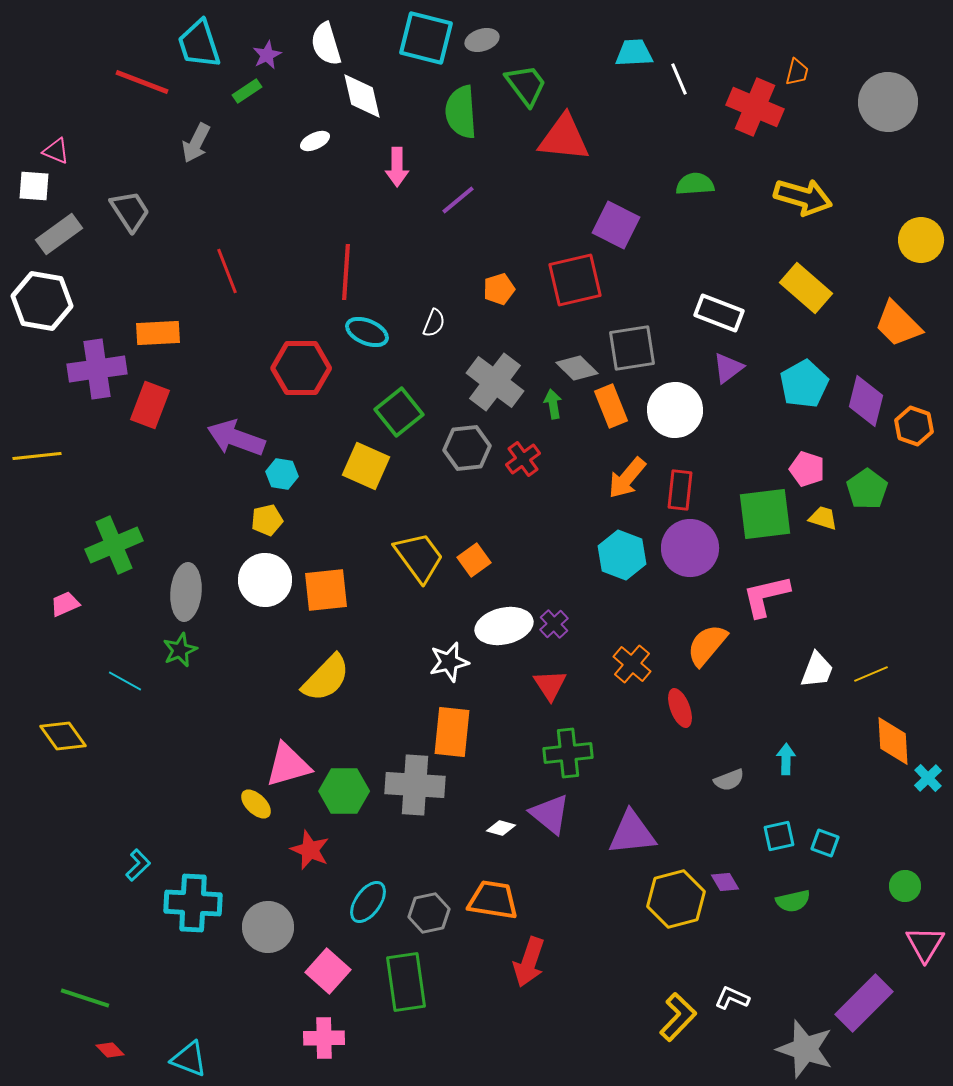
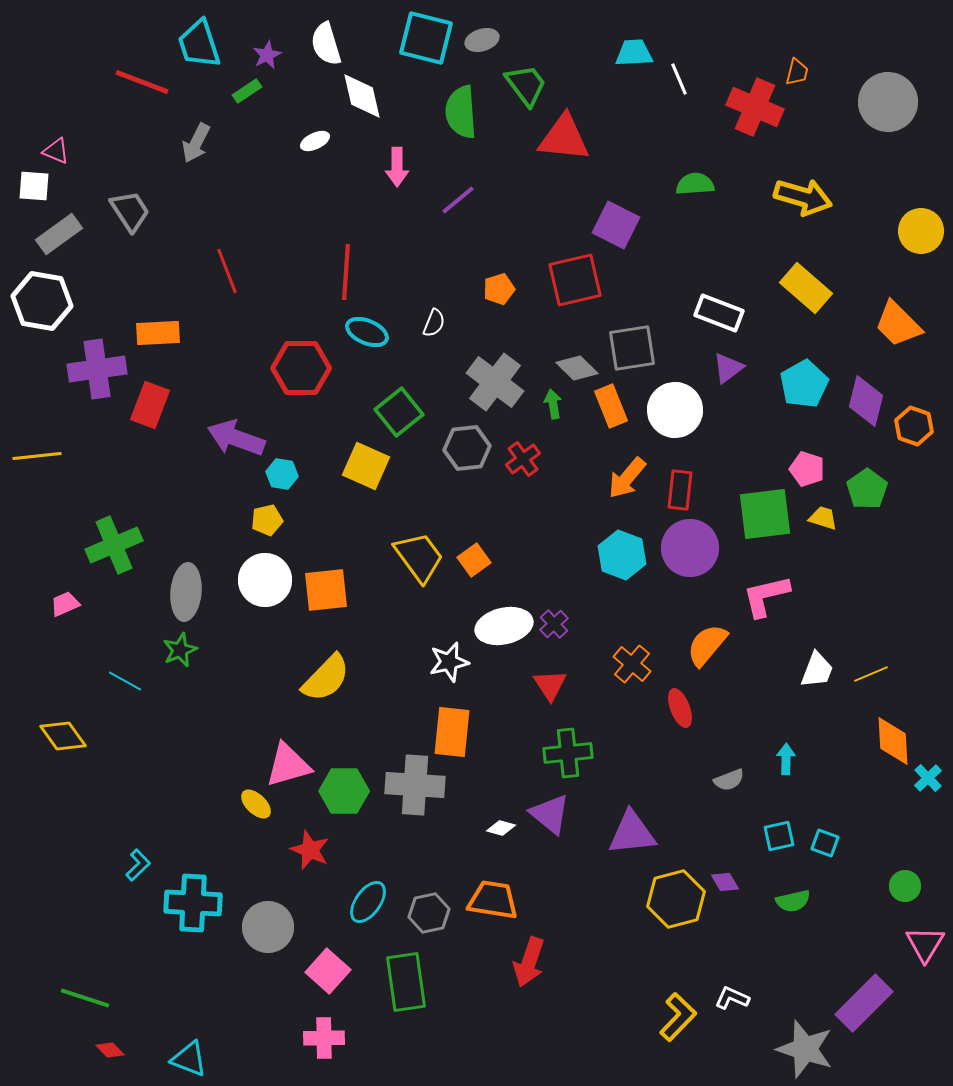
yellow circle at (921, 240): moved 9 px up
